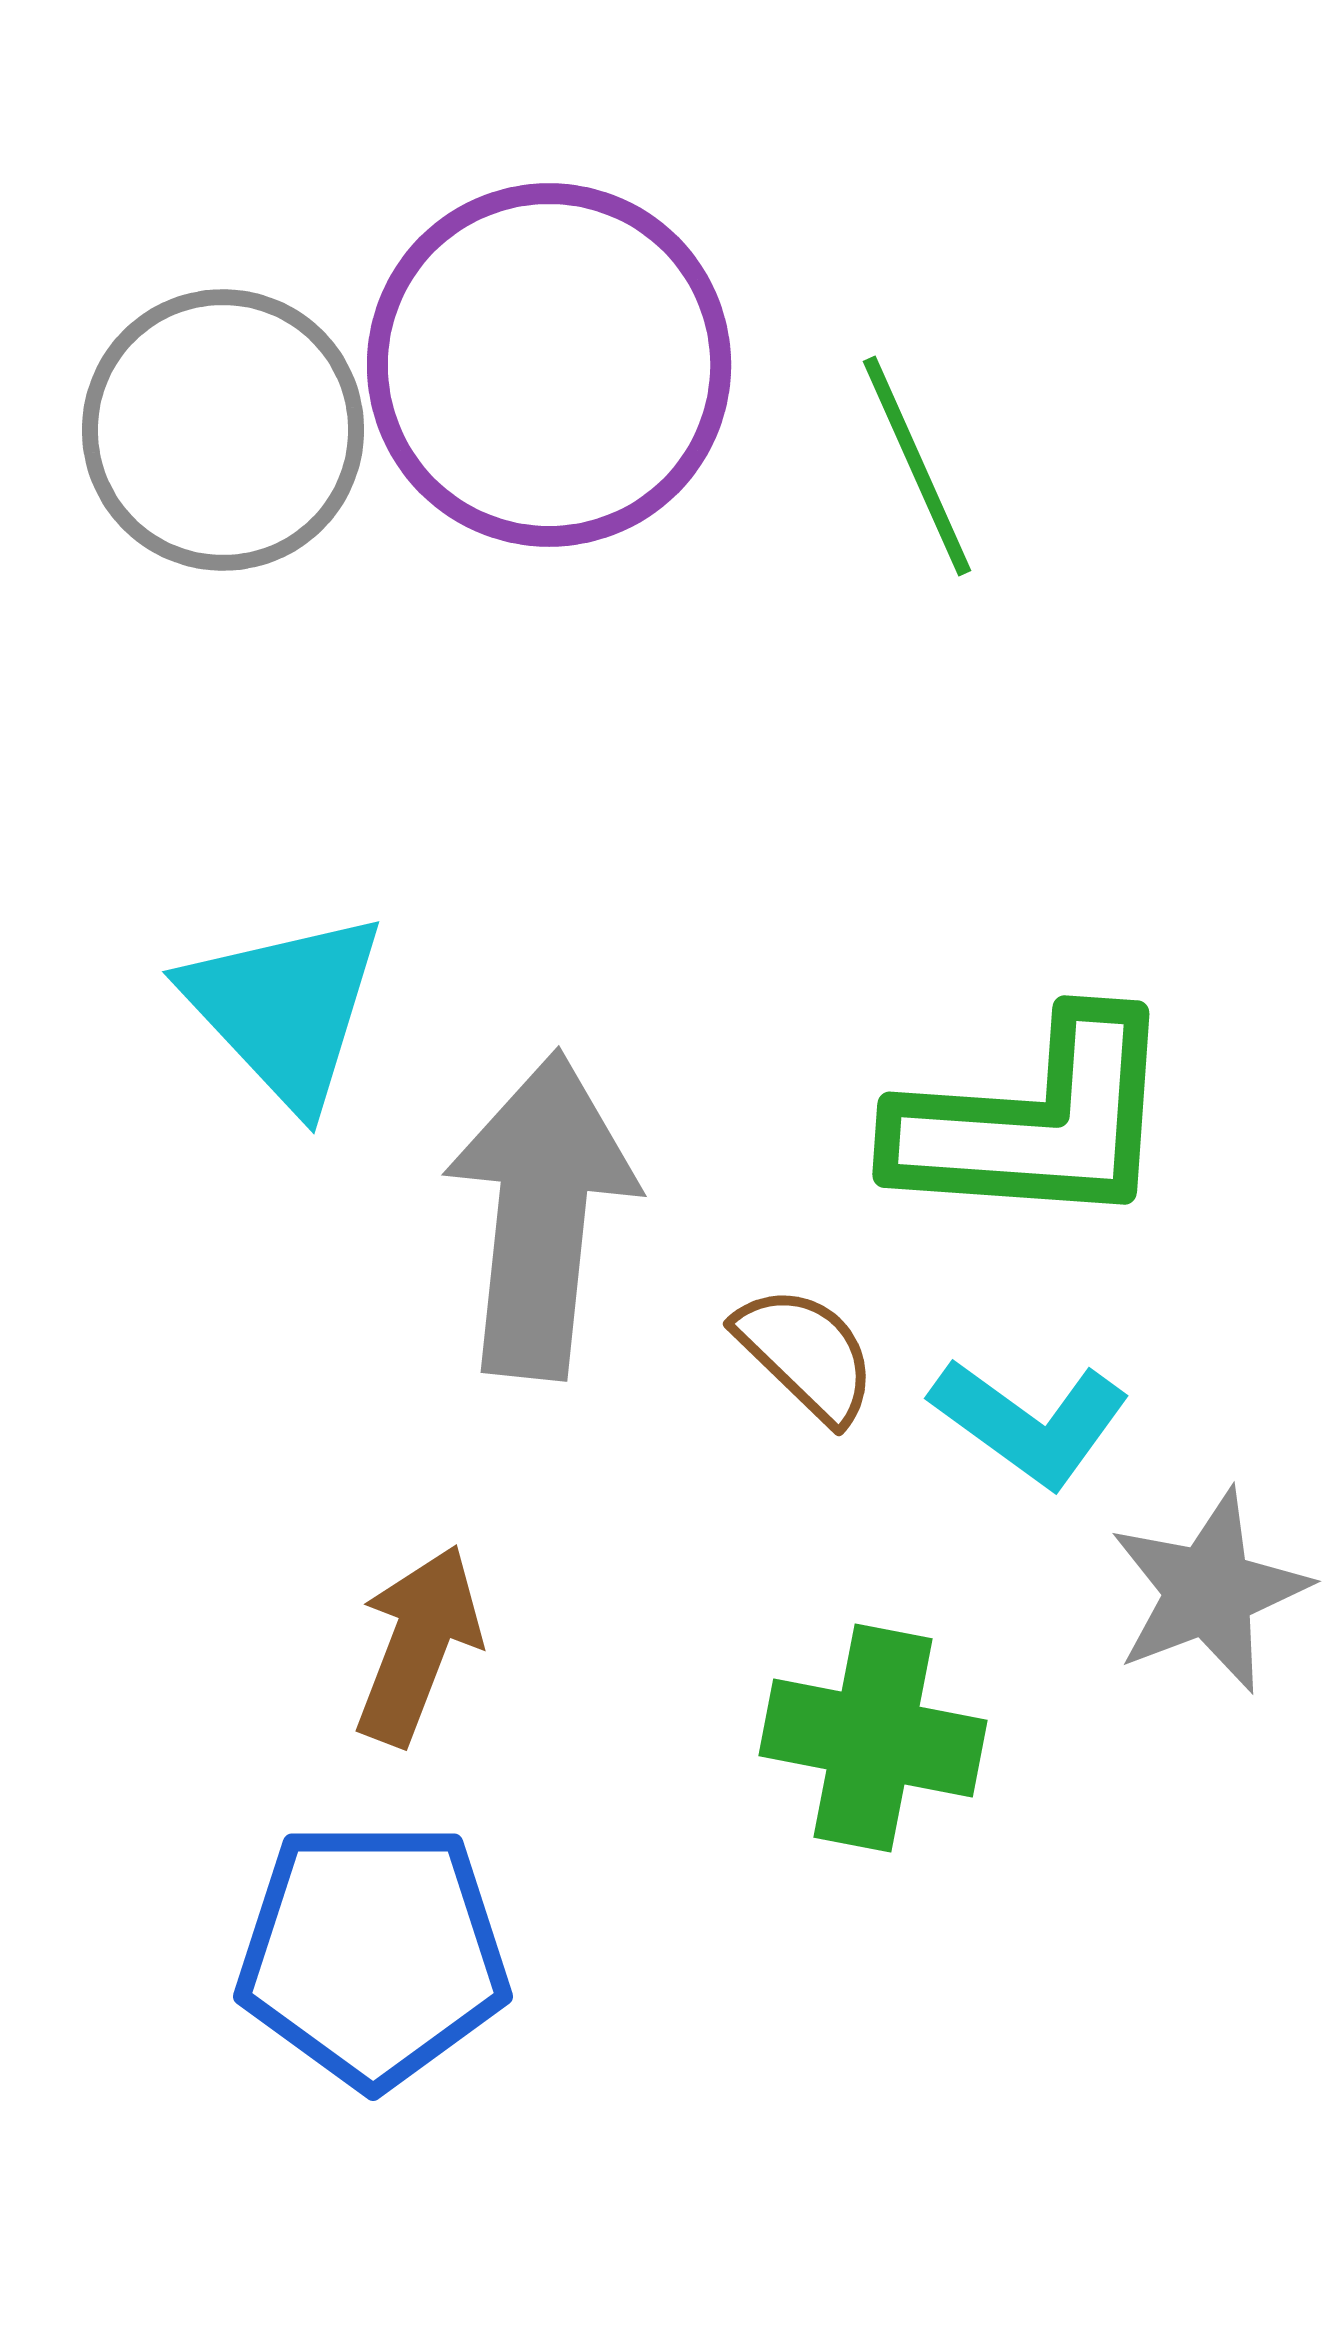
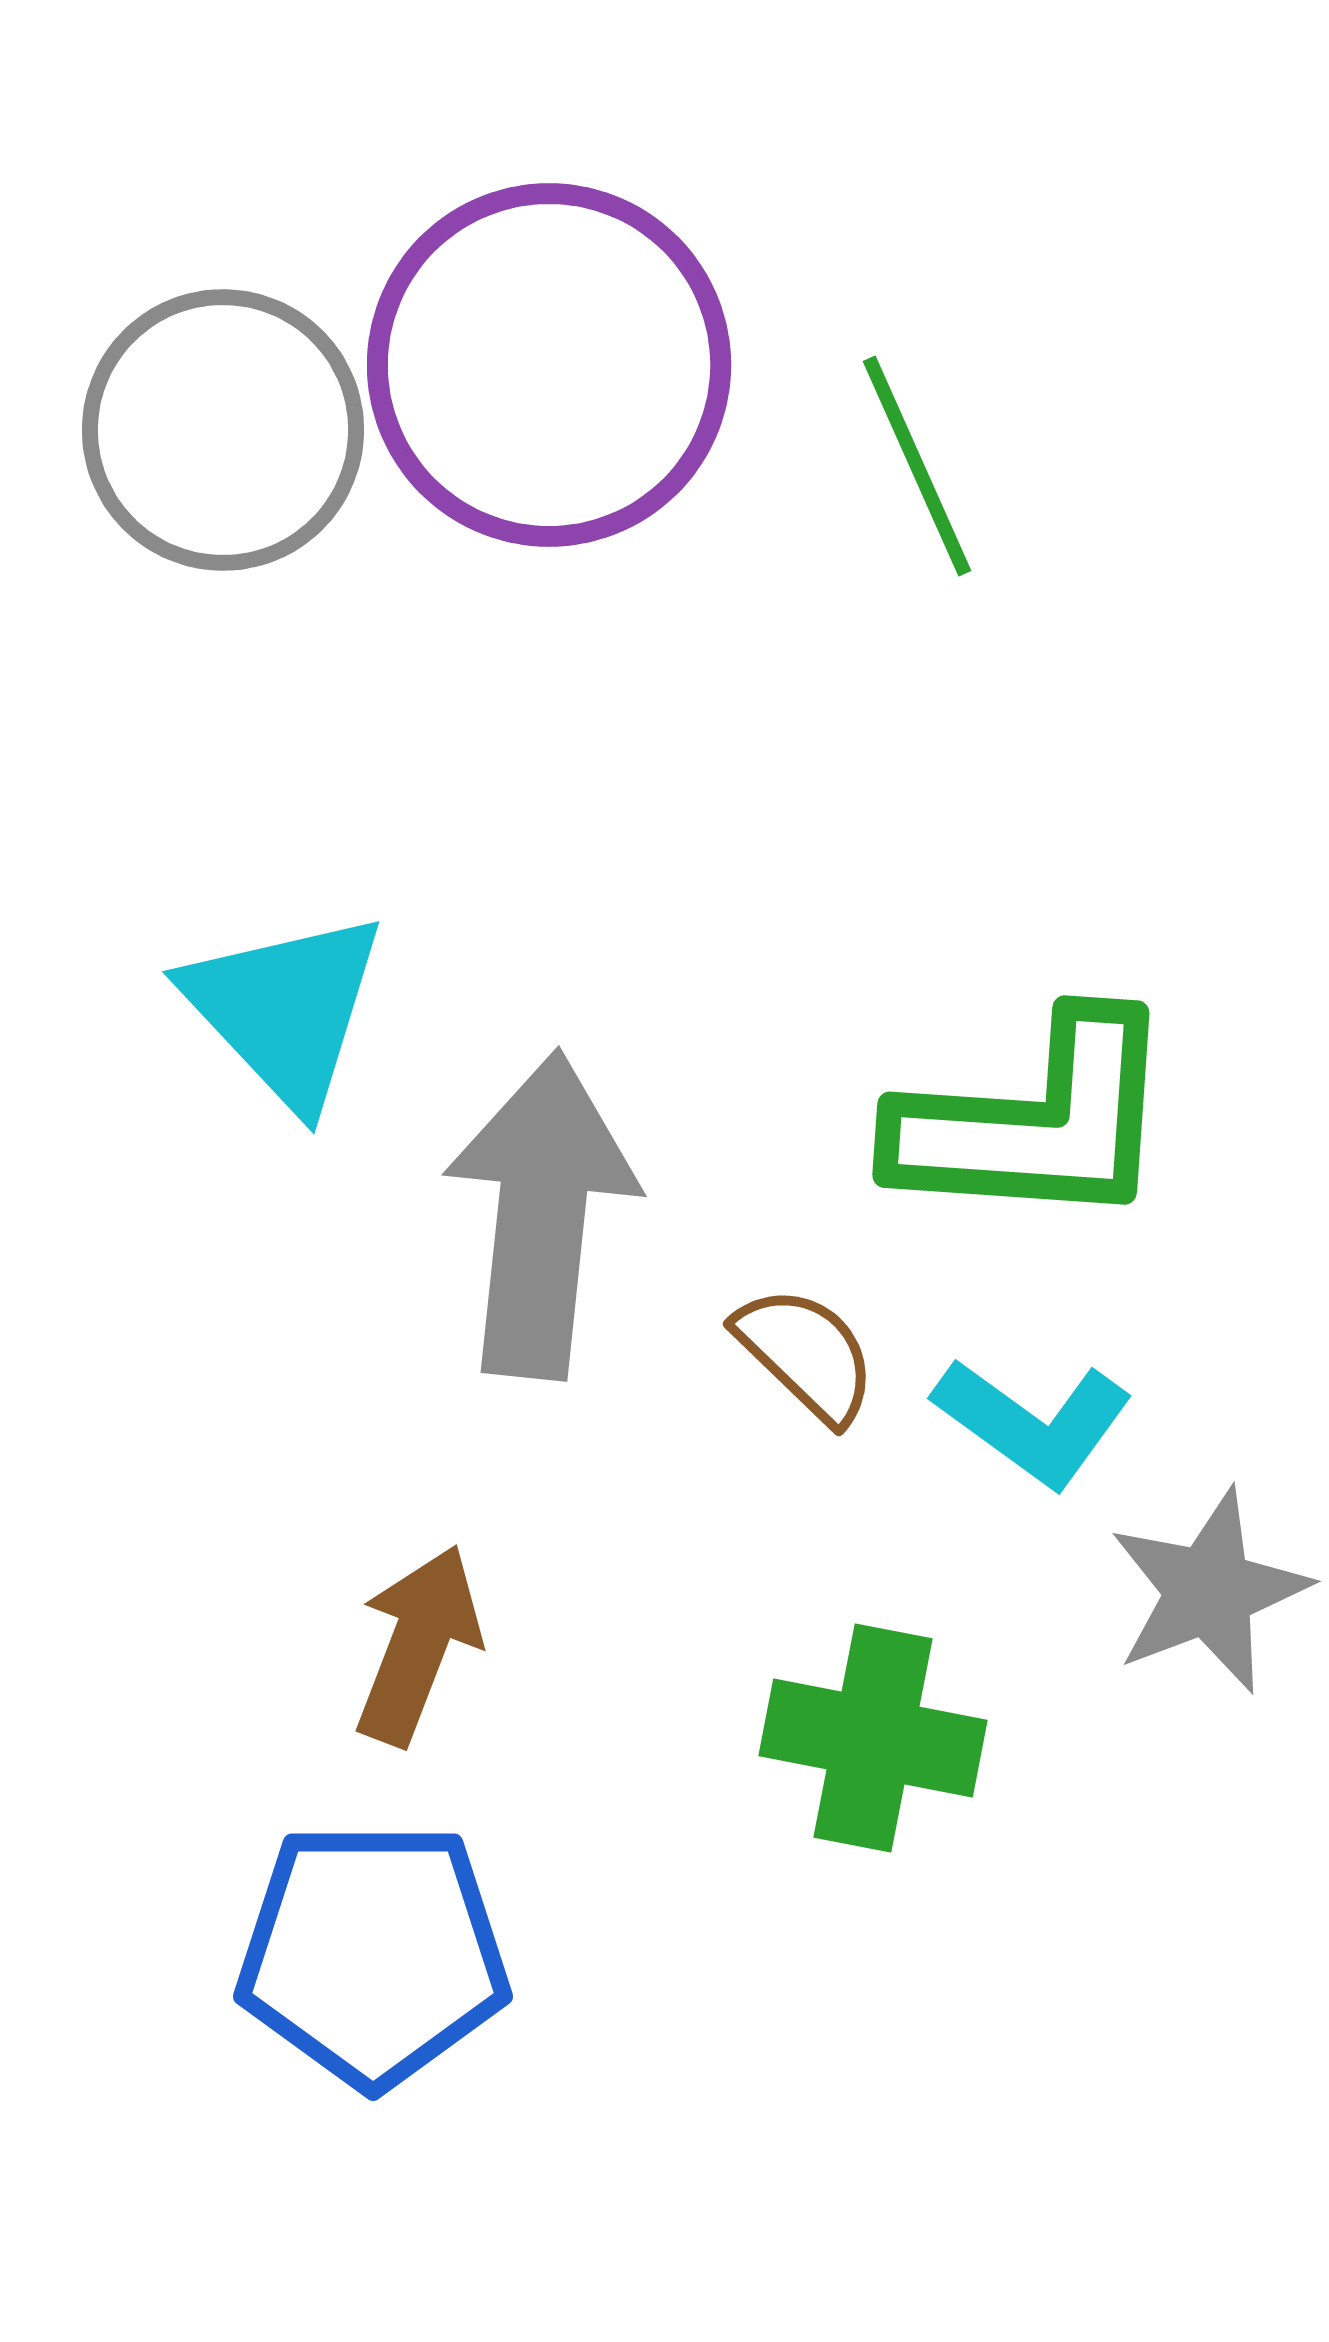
cyan L-shape: moved 3 px right
